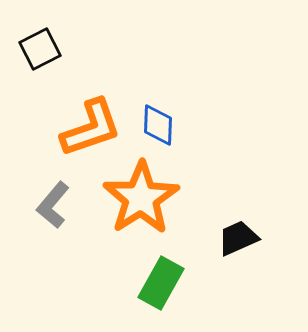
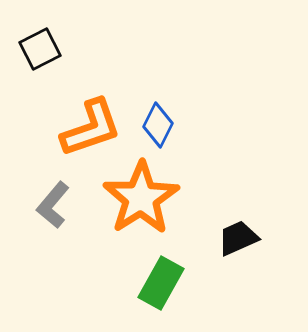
blue diamond: rotated 24 degrees clockwise
